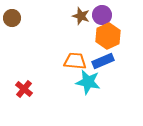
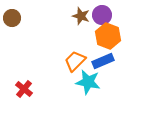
orange hexagon: rotated 15 degrees counterclockwise
orange trapezoid: rotated 50 degrees counterclockwise
